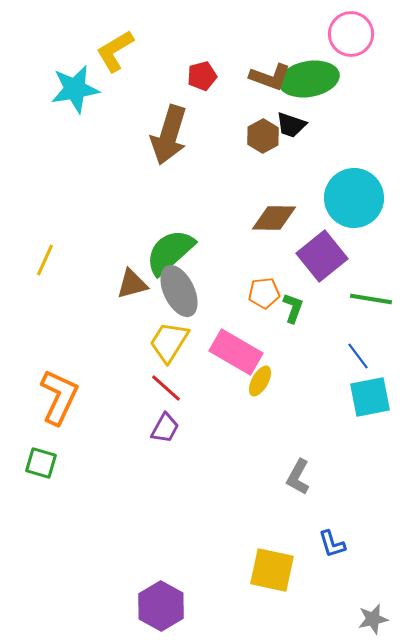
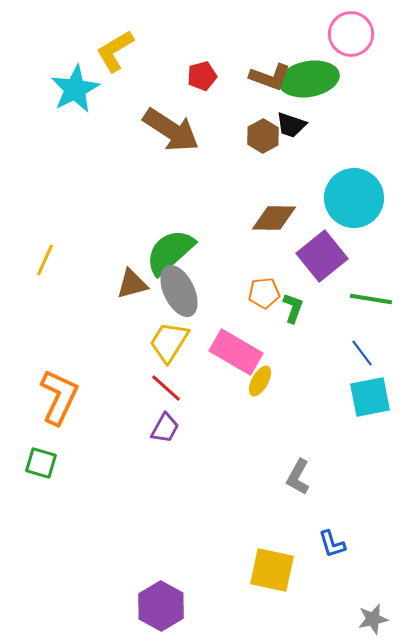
cyan star: rotated 18 degrees counterclockwise
brown arrow: moved 2 px right, 5 px up; rotated 74 degrees counterclockwise
blue line: moved 4 px right, 3 px up
